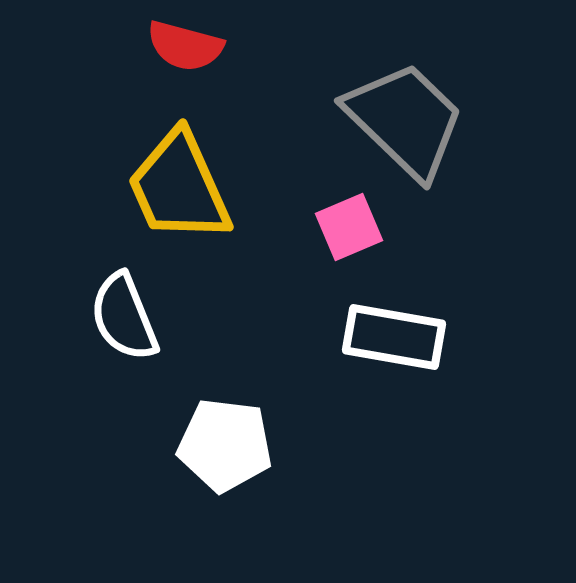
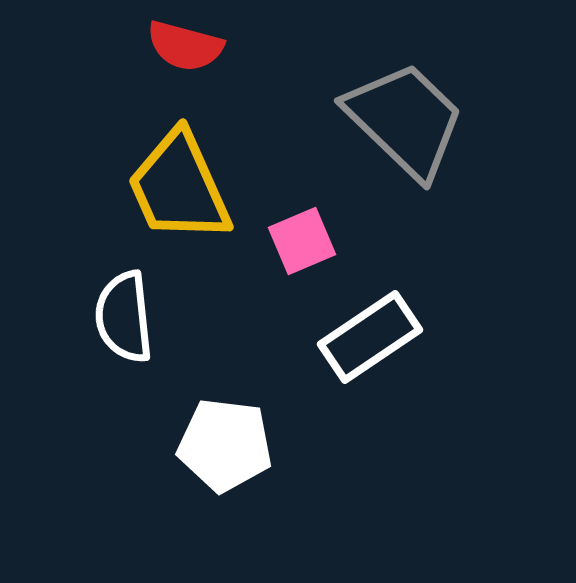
pink square: moved 47 px left, 14 px down
white semicircle: rotated 16 degrees clockwise
white rectangle: moved 24 px left; rotated 44 degrees counterclockwise
